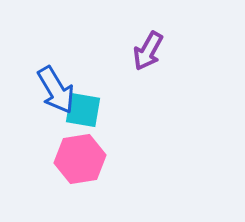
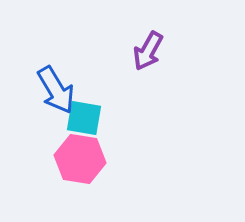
cyan square: moved 1 px right, 8 px down
pink hexagon: rotated 18 degrees clockwise
